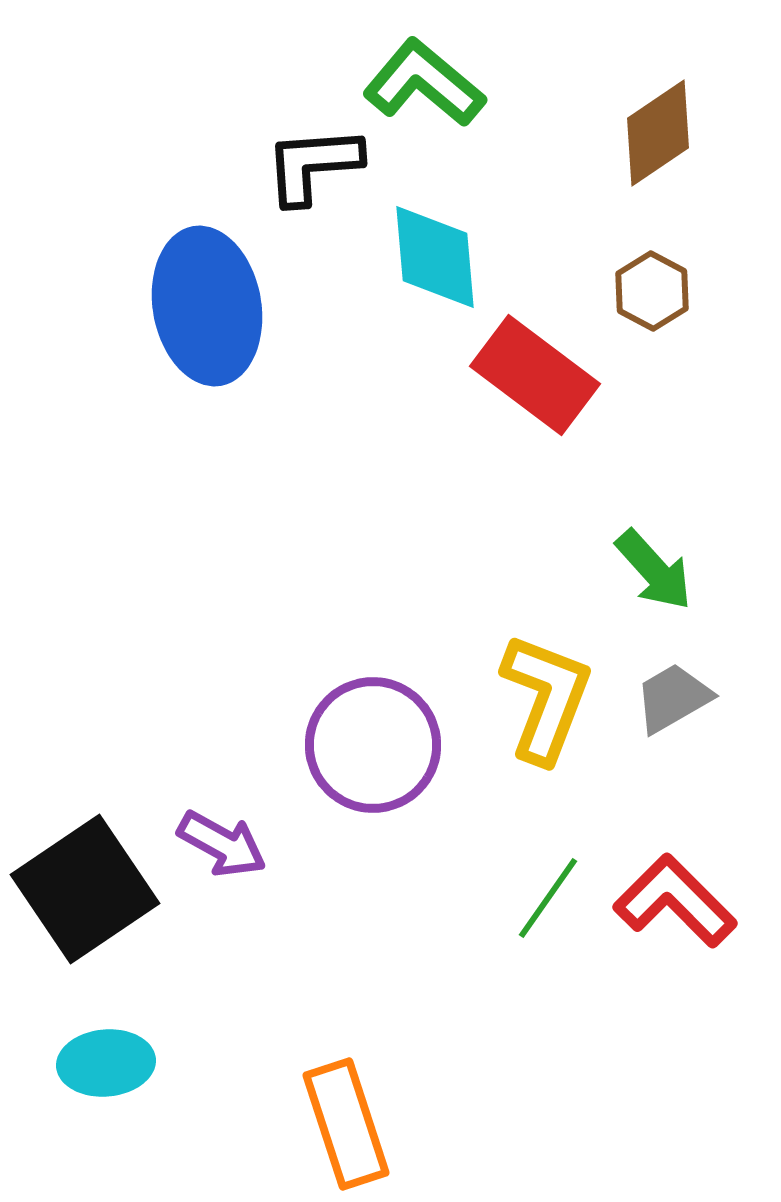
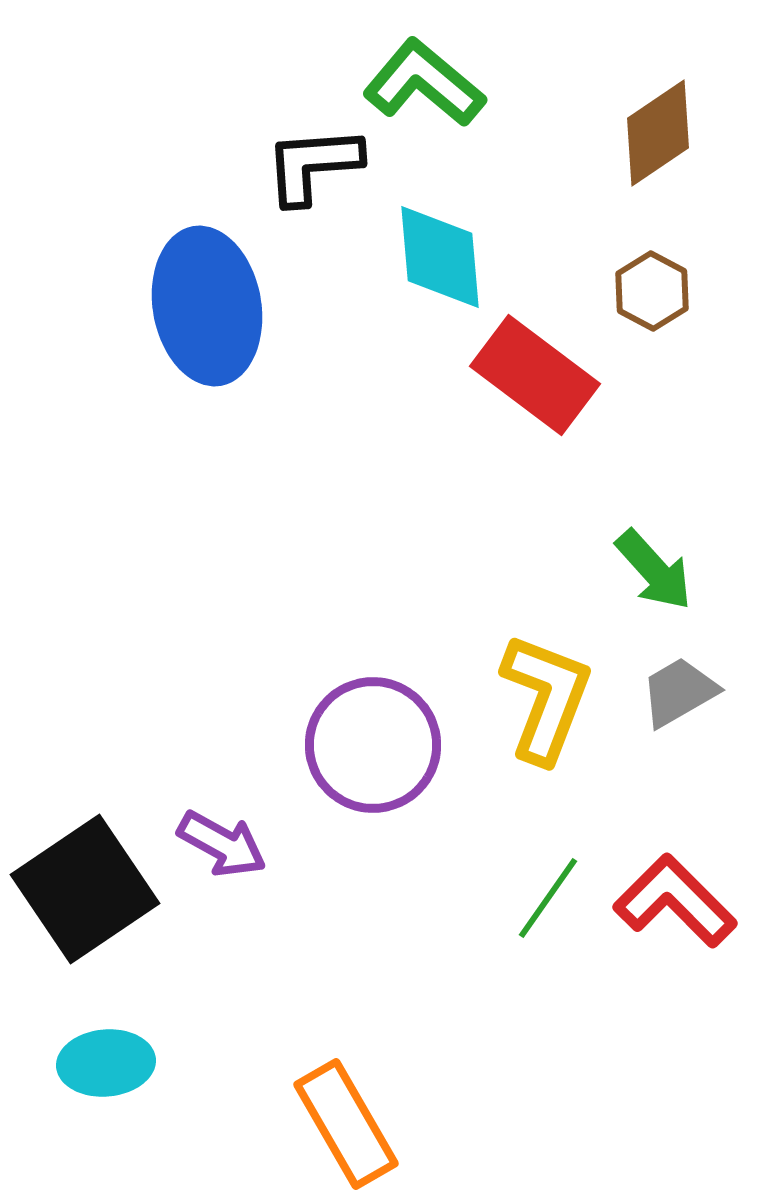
cyan diamond: moved 5 px right
gray trapezoid: moved 6 px right, 6 px up
orange rectangle: rotated 12 degrees counterclockwise
